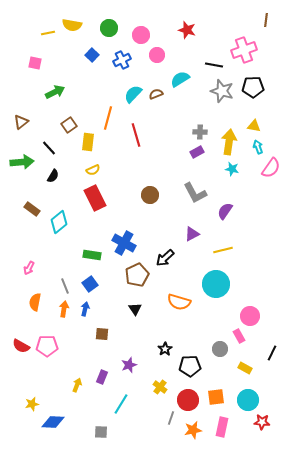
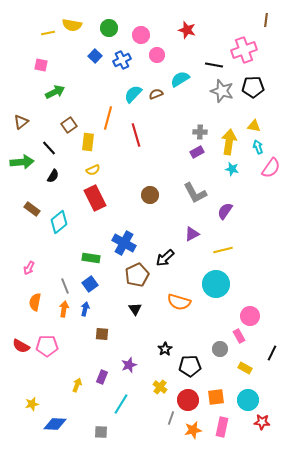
blue square at (92, 55): moved 3 px right, 1 px down
pink square at (35, 63): moved 6 px right, 2 px down
green rectangle at (92, 255): moved 1 px left, 3 px down
blue diamond at (53, 422): moved 2 px right, 2 px down
